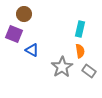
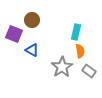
brown circle: moved 8 px right, 6 px down
cyan rectangle: moved 4 px left, 3 px down
